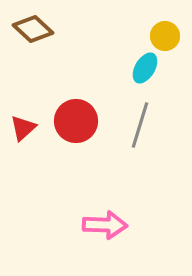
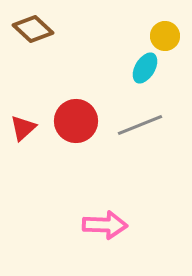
gray line: rotated 51 degrees clockwise
